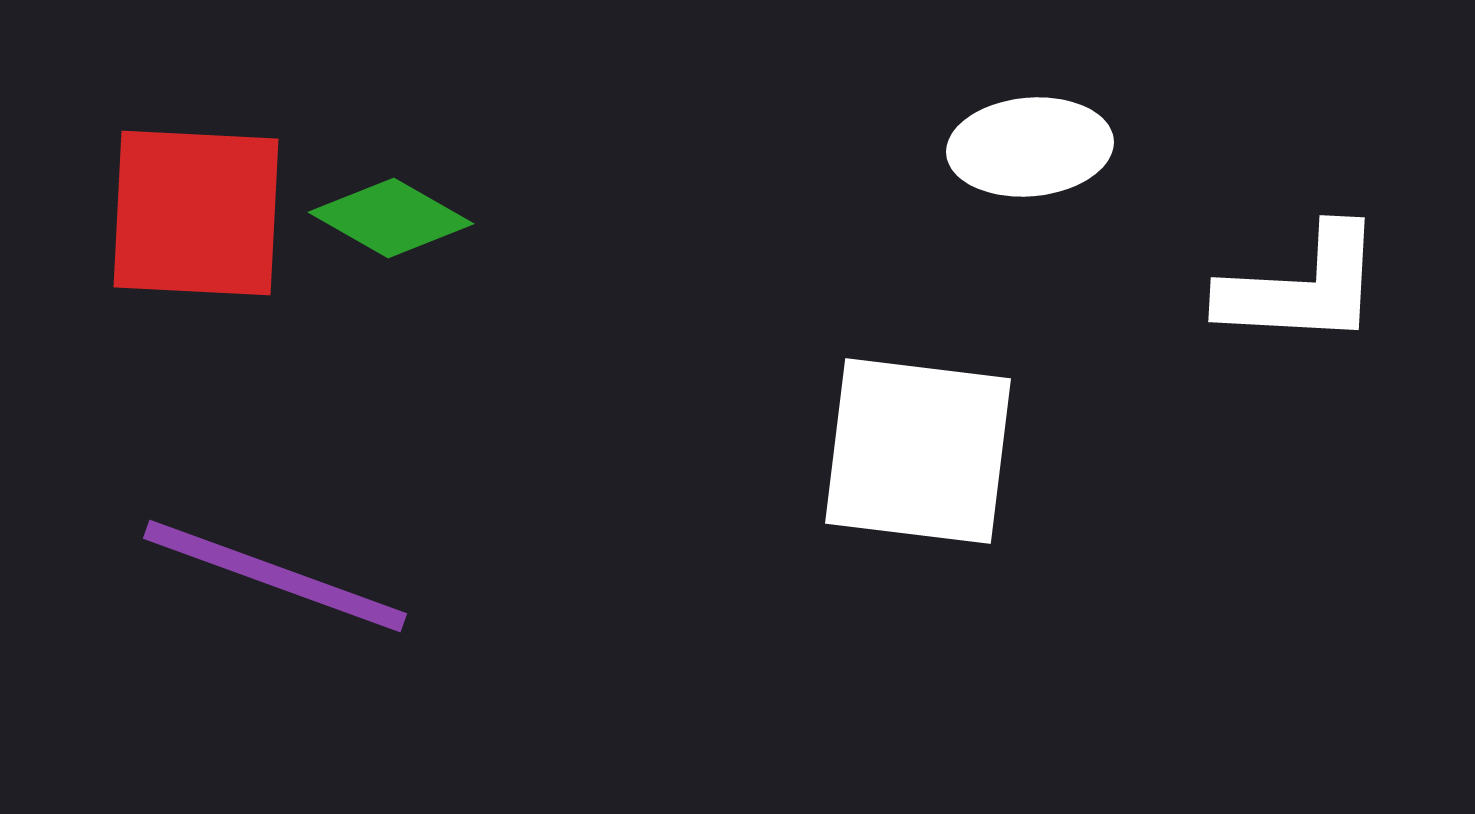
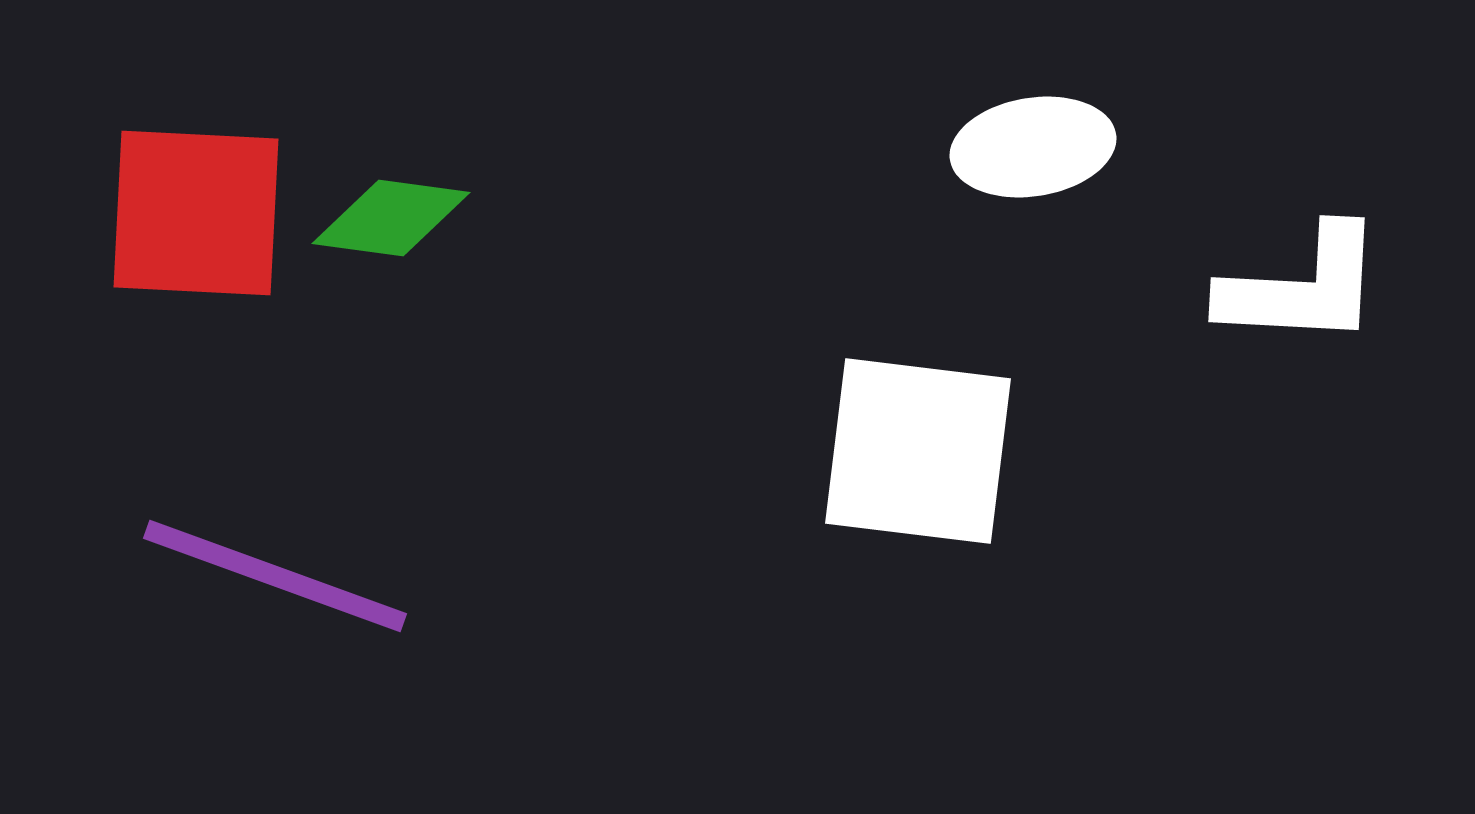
white ellipse: moved 3 px right; rotated 4 degrees counterclockwise
green diamond: rotated 22 degrees counterclockwise
